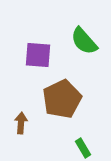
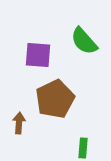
brown pentagon: moved 7 px left
brown arrow: moved 2 px left
green rectangle: rotated 36 degrees clockwise
